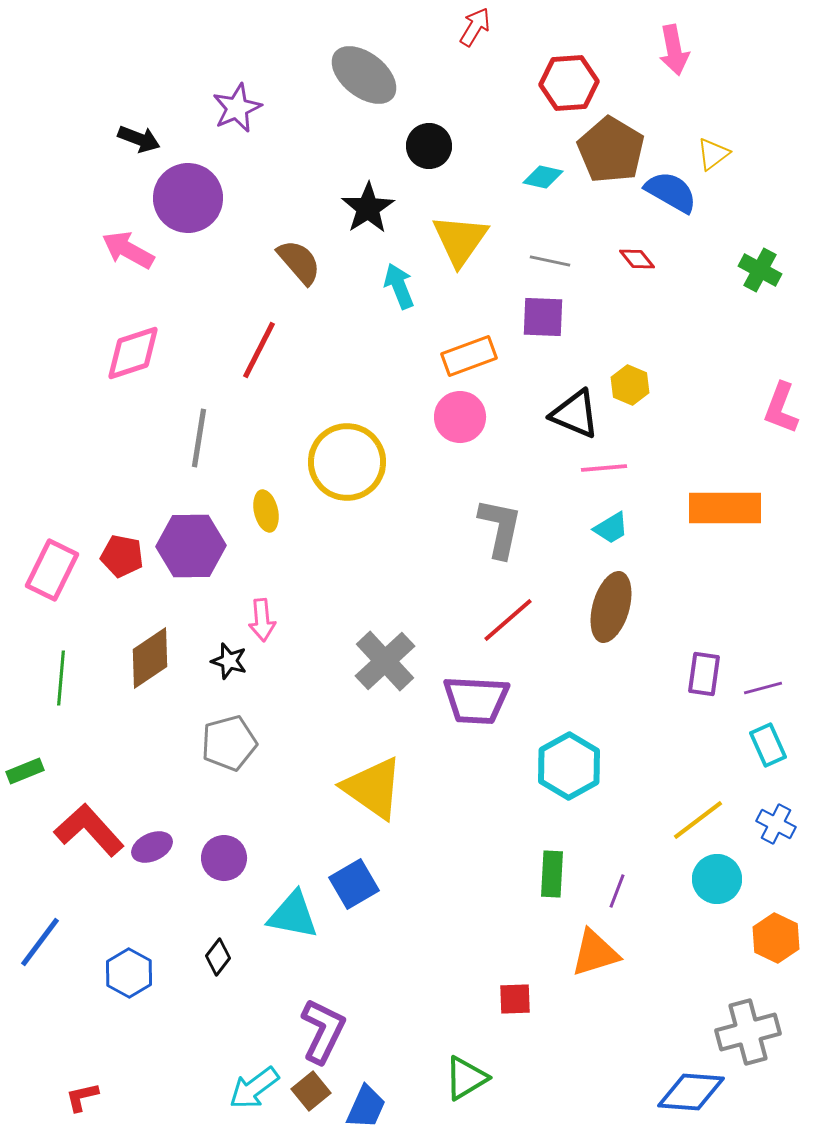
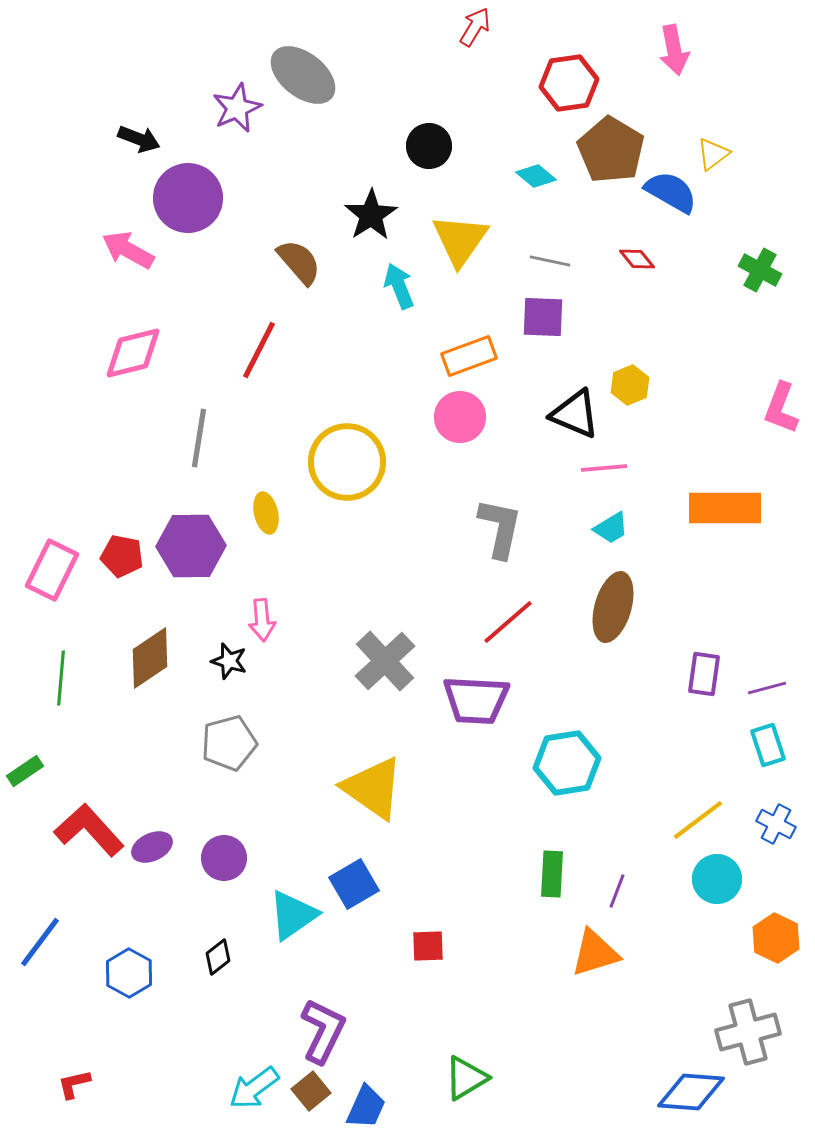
gray ellipse at (364, 75): moved 61 px left
red hexagon at (569, 83): rotated 4 degrees counterclockwise
cyan diamond at (543, 177): moved 7 px left, 1 px up; rotated 27 degrees clockwise
black star at (368, 208): moved 3 px right, 7 px down
pink diamond at (133, 353): rotated 4 degrees clockwise
yellow hexagon at (630, 385): rotated 15 degrees clockwise
yellow ellipse at (266, 511): moved 2 px down
brown ellipse at (611, 607): moved 2 px right
red line at (508, 620): moved 2 px down
purple line at (763, 688): moved 4 px right
cyan rectangle at (768, 745): rotated 6 degrees clockwise
cyan hexagon at (569, 766): moved 2 px left, 3 px up; rotated 20 degrees clockwise
green rectangle at (25, 771): rotated 12 degrees counterclockwise
cyan triangle at (293, 915): rotated 46 degrees counterclockwise
black diamond at (218, 957): rotated 15 degrees clockwise
red square at (515, 999): moved 87 px left, 53 px up
red L-shape at (82, 1097): moved 8 px left, 13 px up
